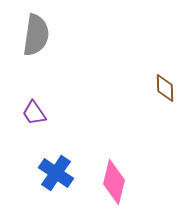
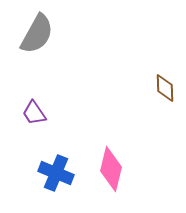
gray semicircle: moved 1 px right, 1 px up; rotated 21 degrees clockwise
blue cross: rotated 12 degrees counterclockwise
pink diamond: moved 3 px left, 13 px up
